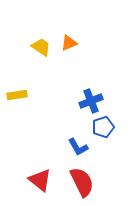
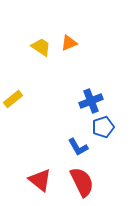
yellow rectangle: moved 4 px left, 4 px down; rotated 30 degrees counterclockwise
